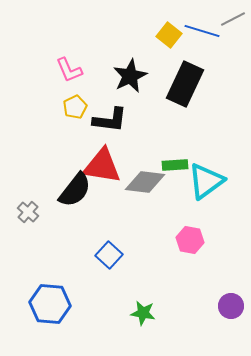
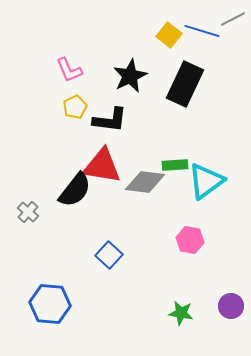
green star: moved 38 px right
